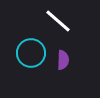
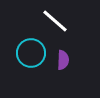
white line: moved 3 px left
